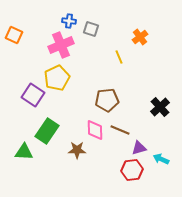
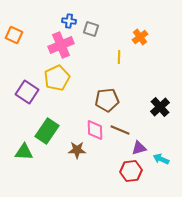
yellow line: rotated 24 degrees clockwise
purple square: moved 6 px left, 3 px up
red hexagon: moved 1 px left, 1 px down
